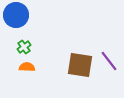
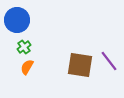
blue circle: moved 1 px right, 5 px down
orange semicircle: rotated 63 degrees counterclockwise
